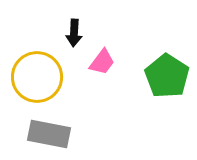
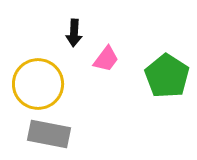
pink trapezoid: moved 4 px right, 3 px up
yellow circle: moved 1 px right, 7 px down
